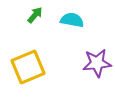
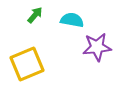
purple star: moved 16 px up
yellow square: moved 1 px left, 3 px up
